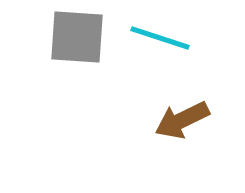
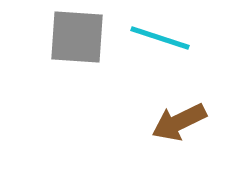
brown arrow: moved 3 px left, 2 px down
